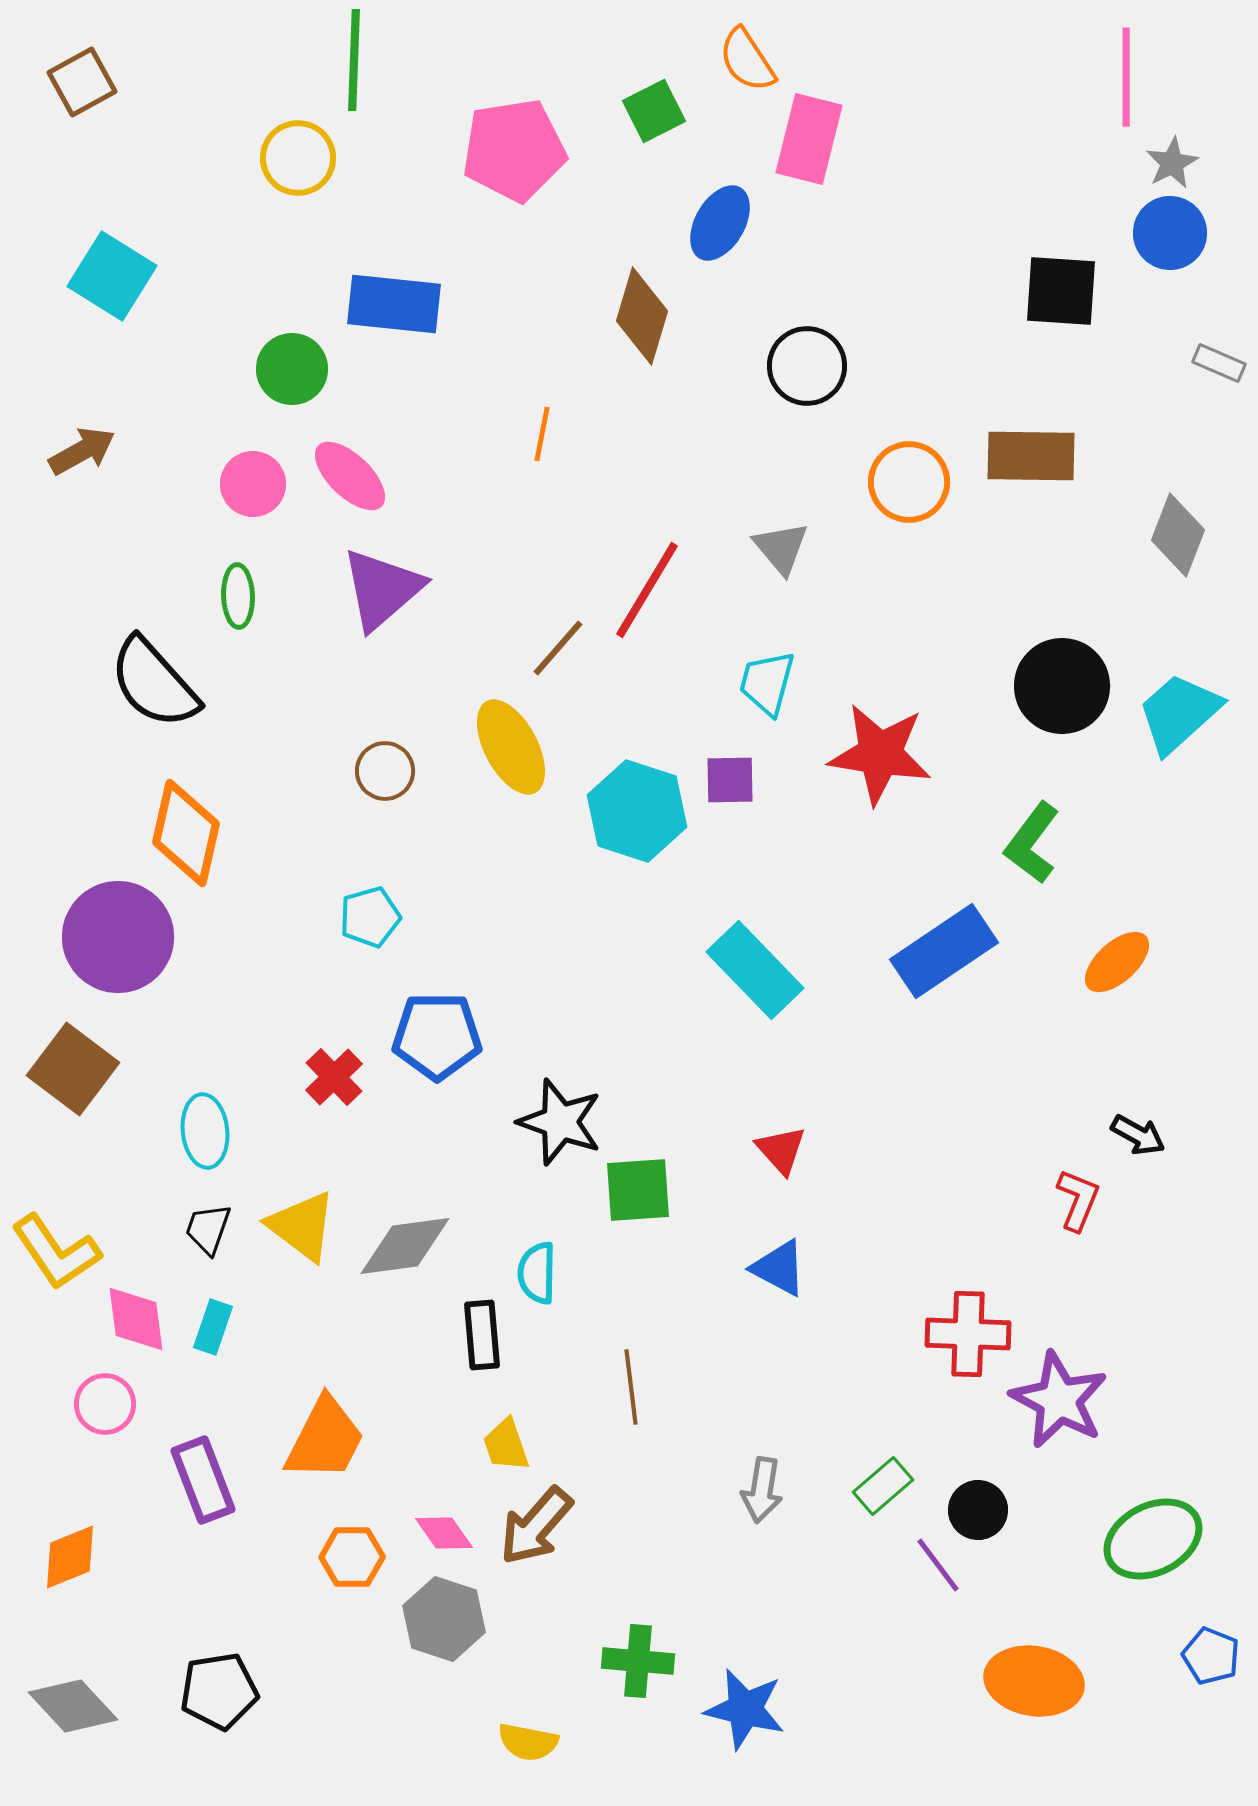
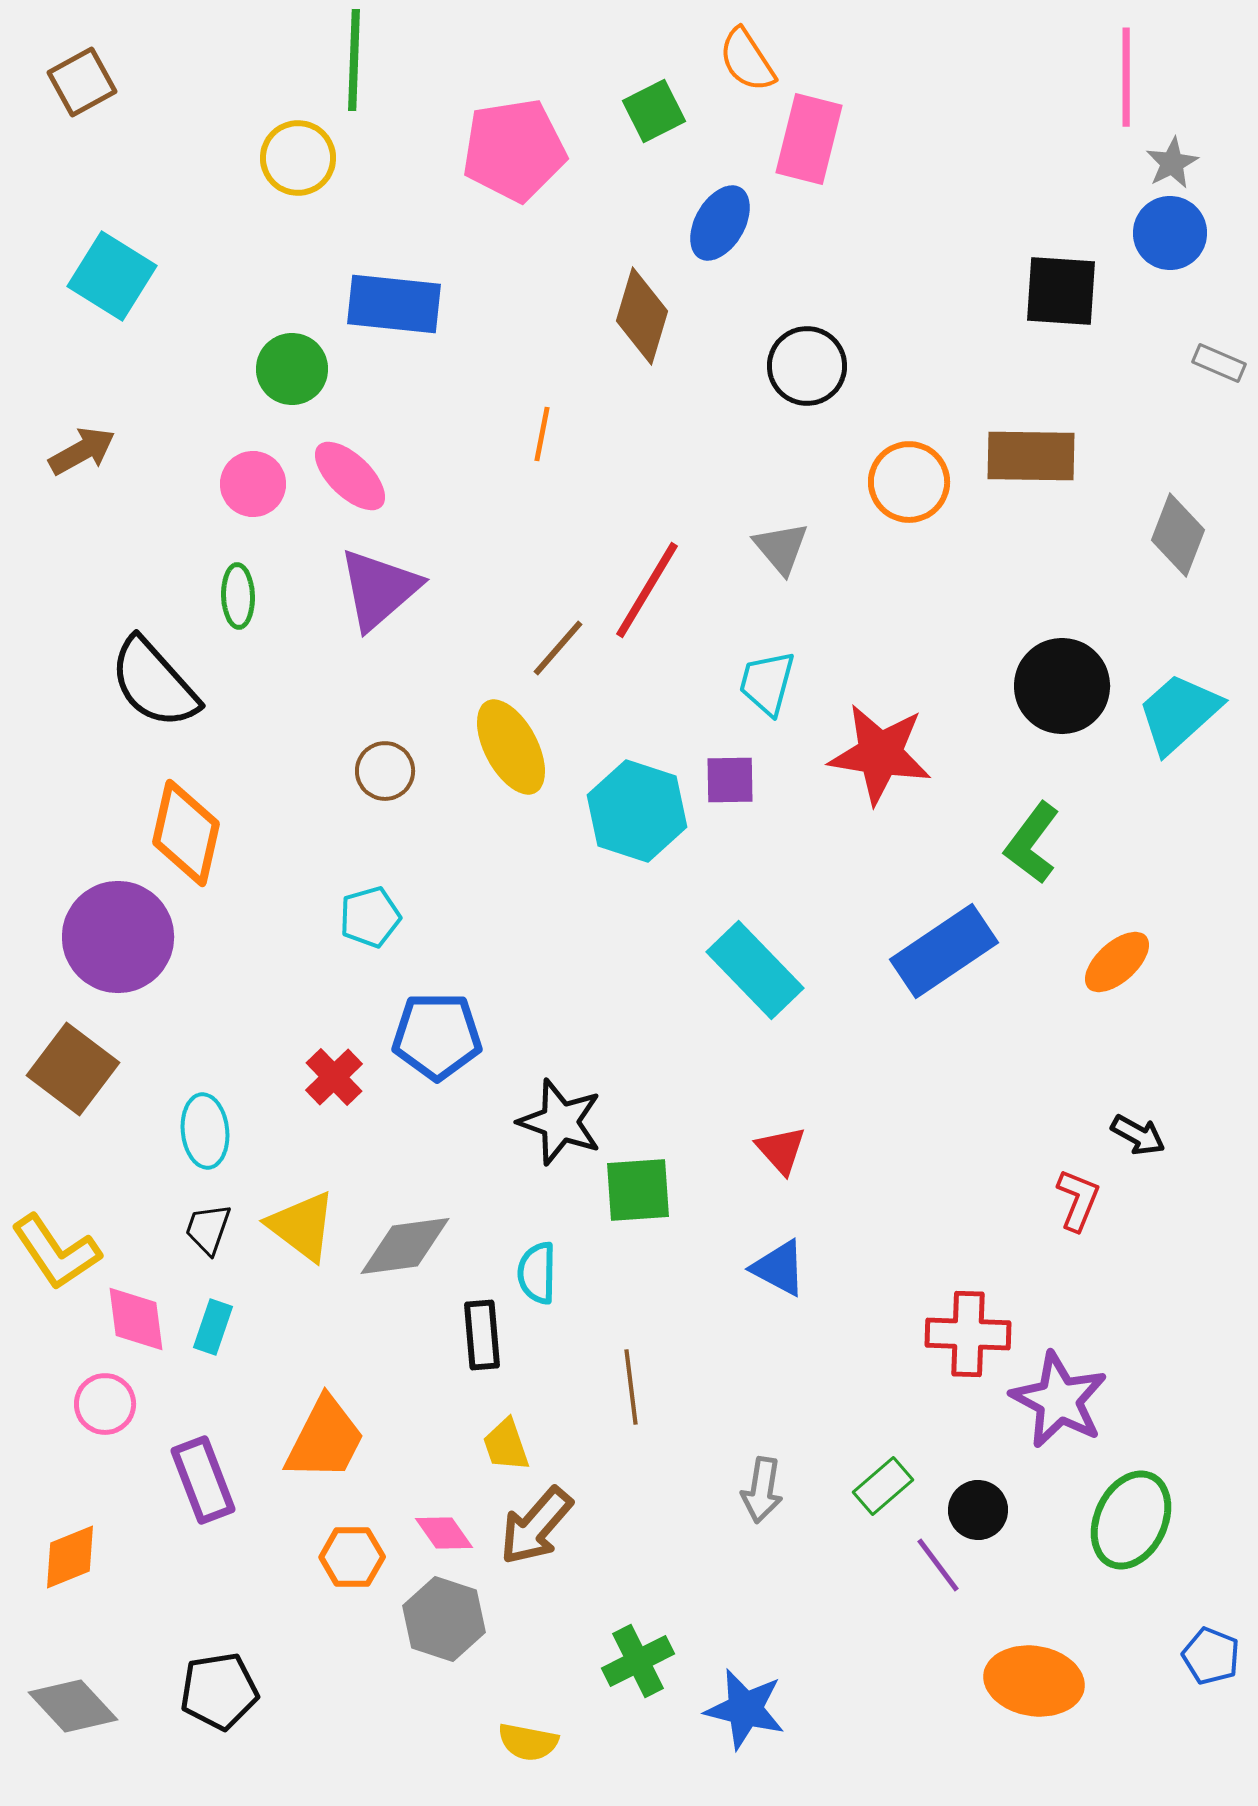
purple triangle at (382, 589): moved 3 px left
green ellipse at (1153, 1539): moved 22 px left, 19 px up; rotated 38 degrees counterclockwise
green cross at (638, 1661): rotated 32 degrees counterclockwise
